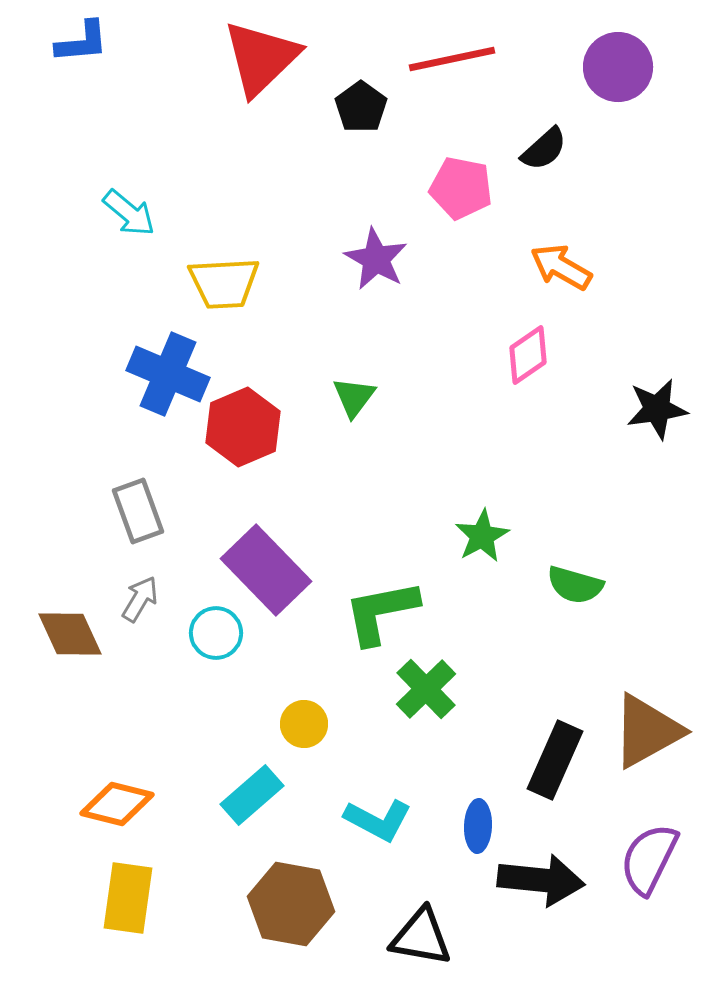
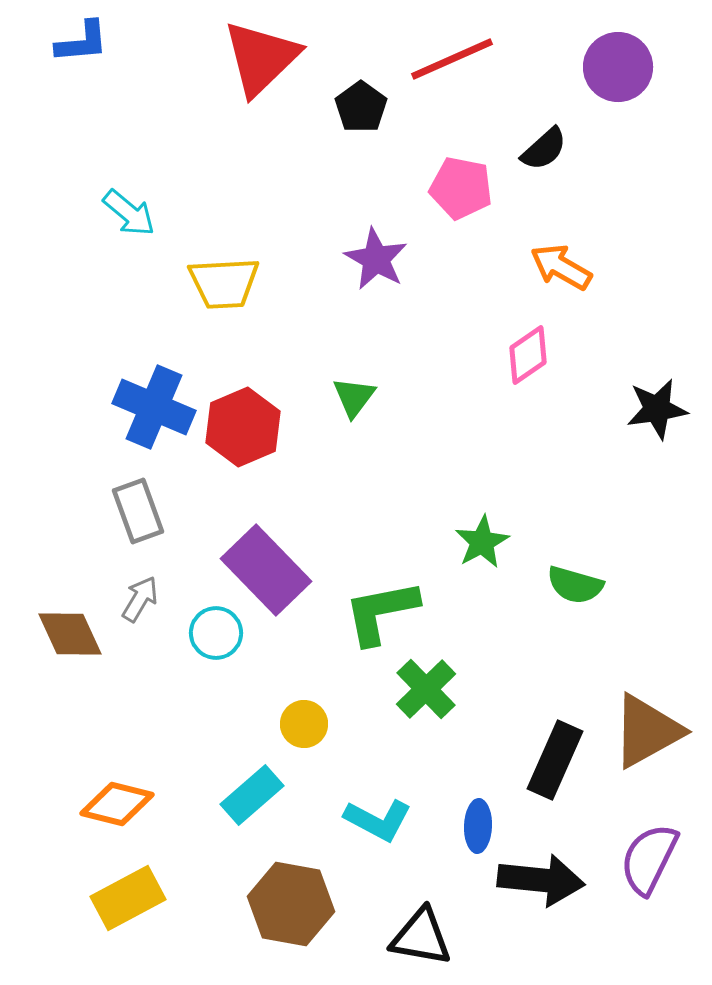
red line: rotated 12 degrees counterclockwise
blue cross: moved 14 px left, 33 px down
green star: moved 6 px down
yellow rectangle: rotated 54 degrees clockwise
